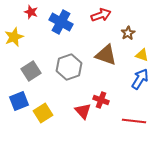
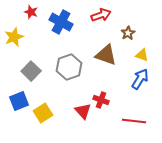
gray square: rotated 12 degrees counterclockwise
